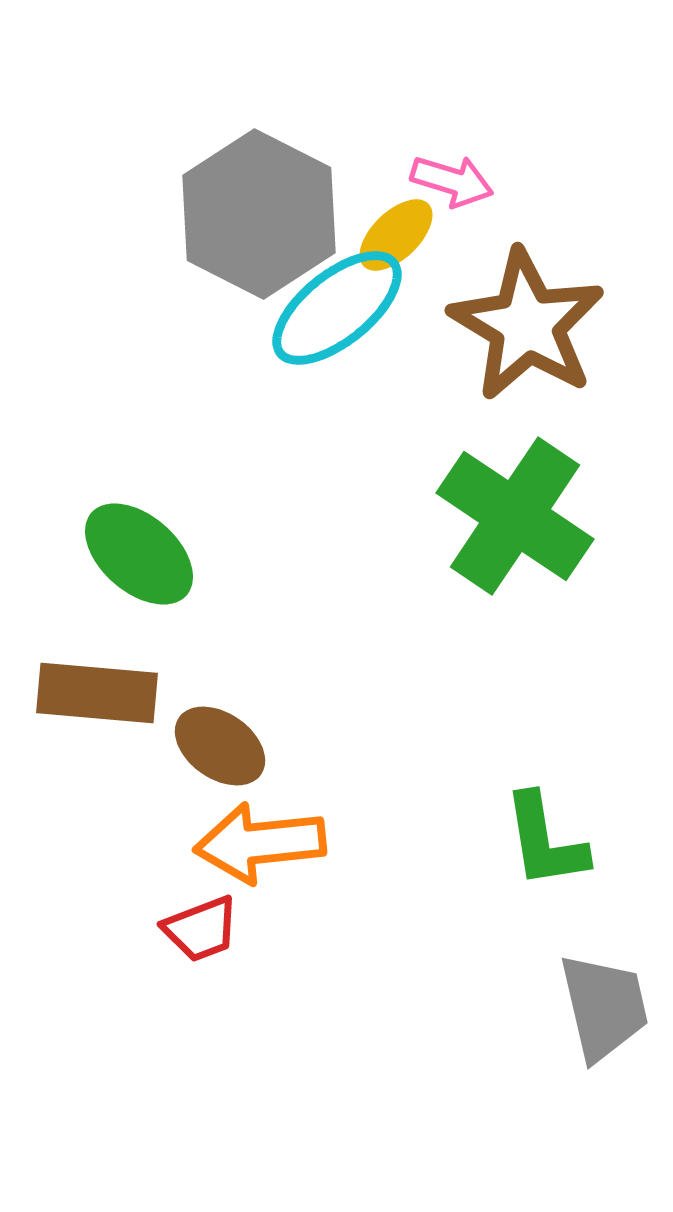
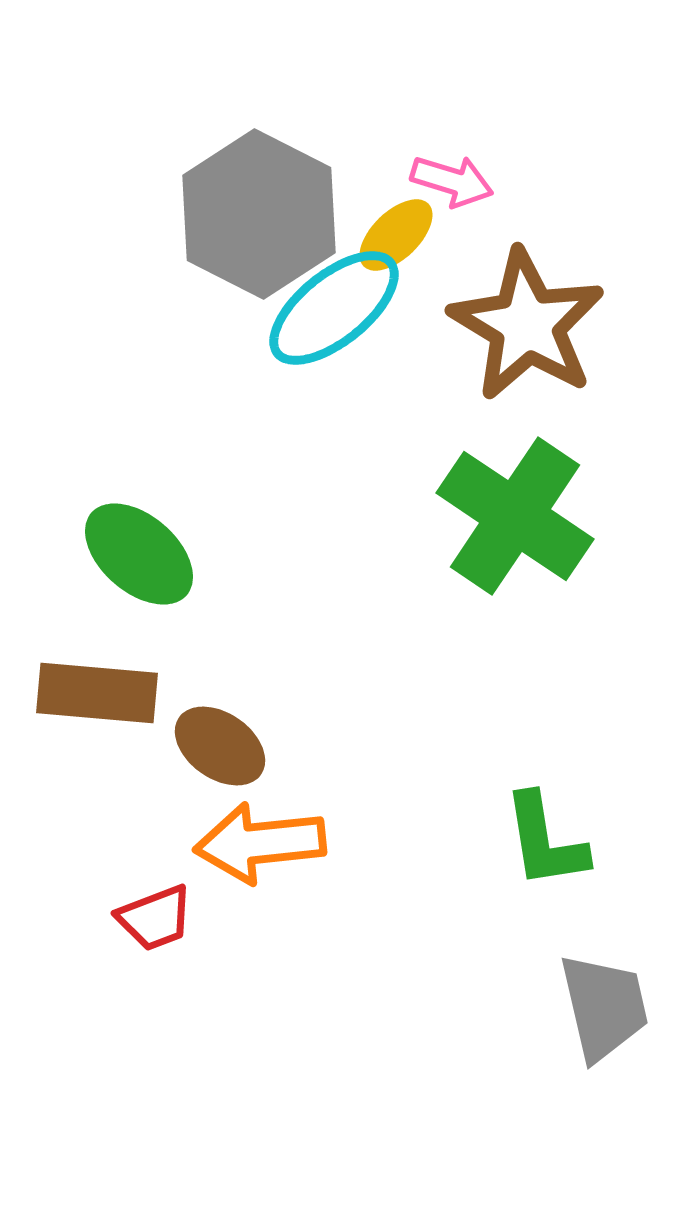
cyan ellipse: moved 3 px left
red trapezoid: moved 46 px left, 11 px up
